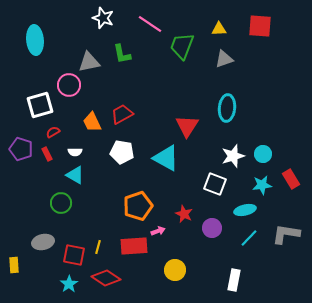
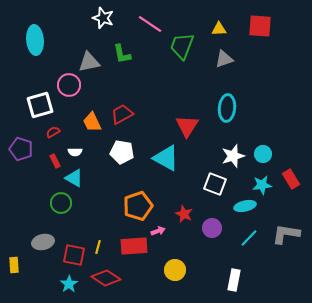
red rectangle at (47, 154): moved 8 px right, 7 px down
cyan triangle at (75, 175): moved 1 px left, 3 px down
cyan ellipse at (245, 210): moved 4 px up
